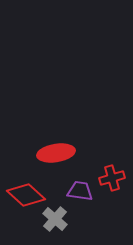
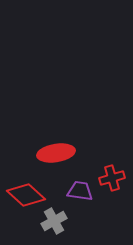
gray cross: moved 1 px left, 2 px down; rotated 20 degrees clockwise
